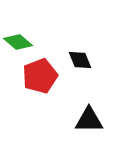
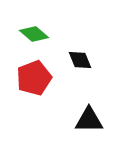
green diamond: moved 16 px right, 8 px up
red pentagon: moved 6 px left, 2 px down
